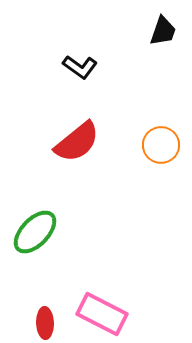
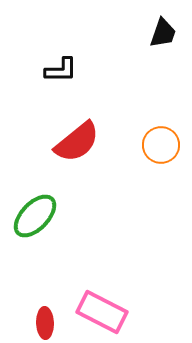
black trapezoid: moved 2 px down
black L-shape: moved 19 px left, 3 px down; rotated 36 degrees counterclockwise
green ellipse: moved 16 px up
pink rectangle: moved 2 px up
